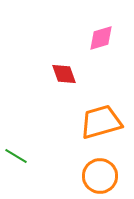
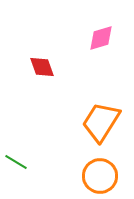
red diamond: moved 22 px left, 7 px up
orange trapezoid: rotated 42 degrees counterclockwise
green line: moved 6 px down
